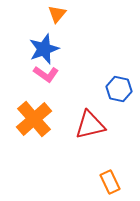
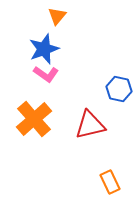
orange triangle: moved 2 px down
